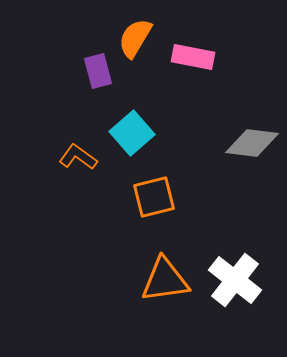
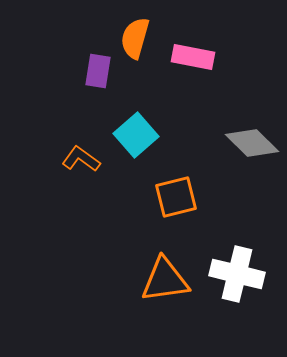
orange semicircle: rotated 15 degrees counterclockwise
purple rectangle: rotated 24 degrees clockwise
cyan square: moved 4 px right, 2 px down
gray diamond: rotated 38 degrees clockwise
orange L-shape: moved 3 px right, 2 px down
orange square: moved 22 px right
white cross: moved 2 px right, 6 px up; rotated 24 degrees counterclockwise
